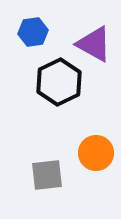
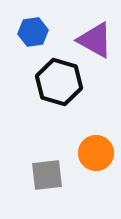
purple triangle: moved 1 px right, 4 px up
black hexagon: rotated 18 degrees counterclockwise
